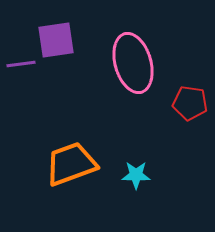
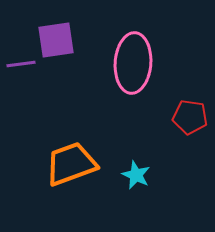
pink ellipse: rotated 20 degrees clockwise
red pentagon: moved 14 px down
cyan star: rotated 24 degrees clockwise
